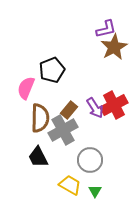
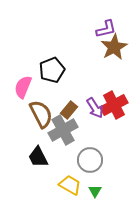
pink semicircle: moved 3 px left, 1 px up
brown semicircle: moved 1 px right, 4 px up; rotated 28 degrees counterclockwise
